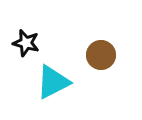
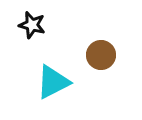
black star: moved 6 px right, 18 px up
